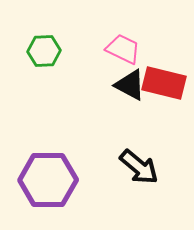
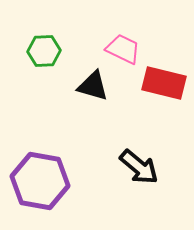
black triangle: moved 37 px left, 1 px down; rotated 12 degrees counterclockwise
purple hexagon: moved 8 px left, 1 px down; rotated 10 degrees clockwise
